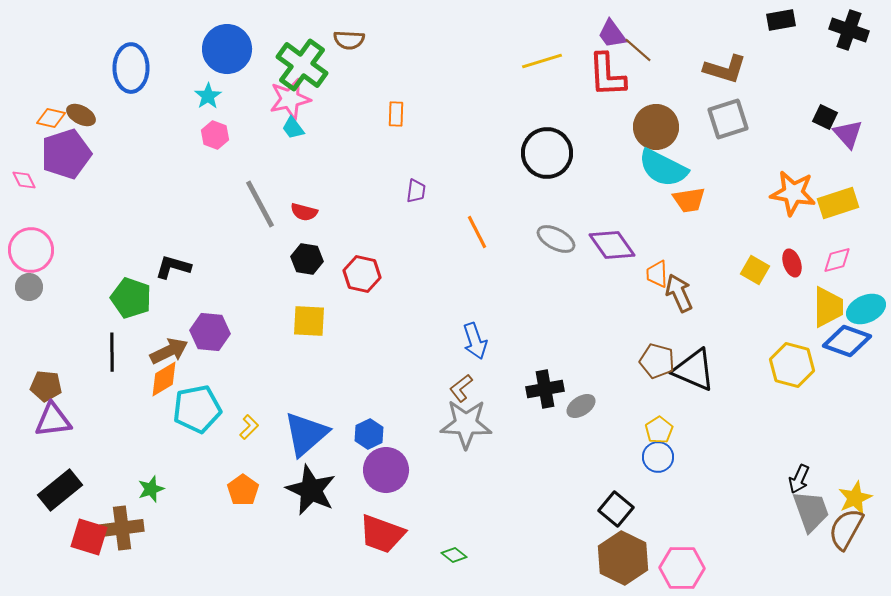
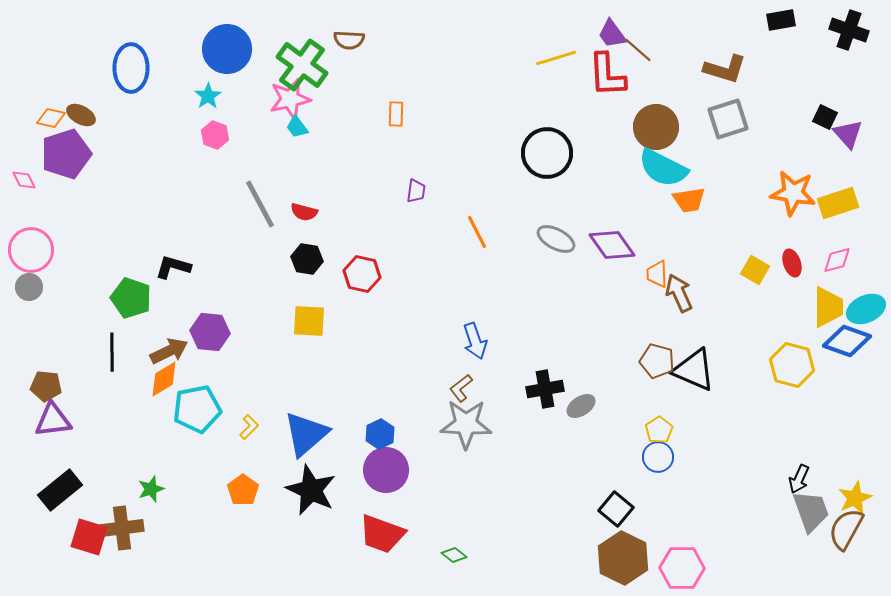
yellow line at (542, 61): moved 14 px right, 3 px up
cyan trapezoid at (293, 128): moved 4 px right, 1 px up
blue hexagon at (369, 434): moved 11 px right
